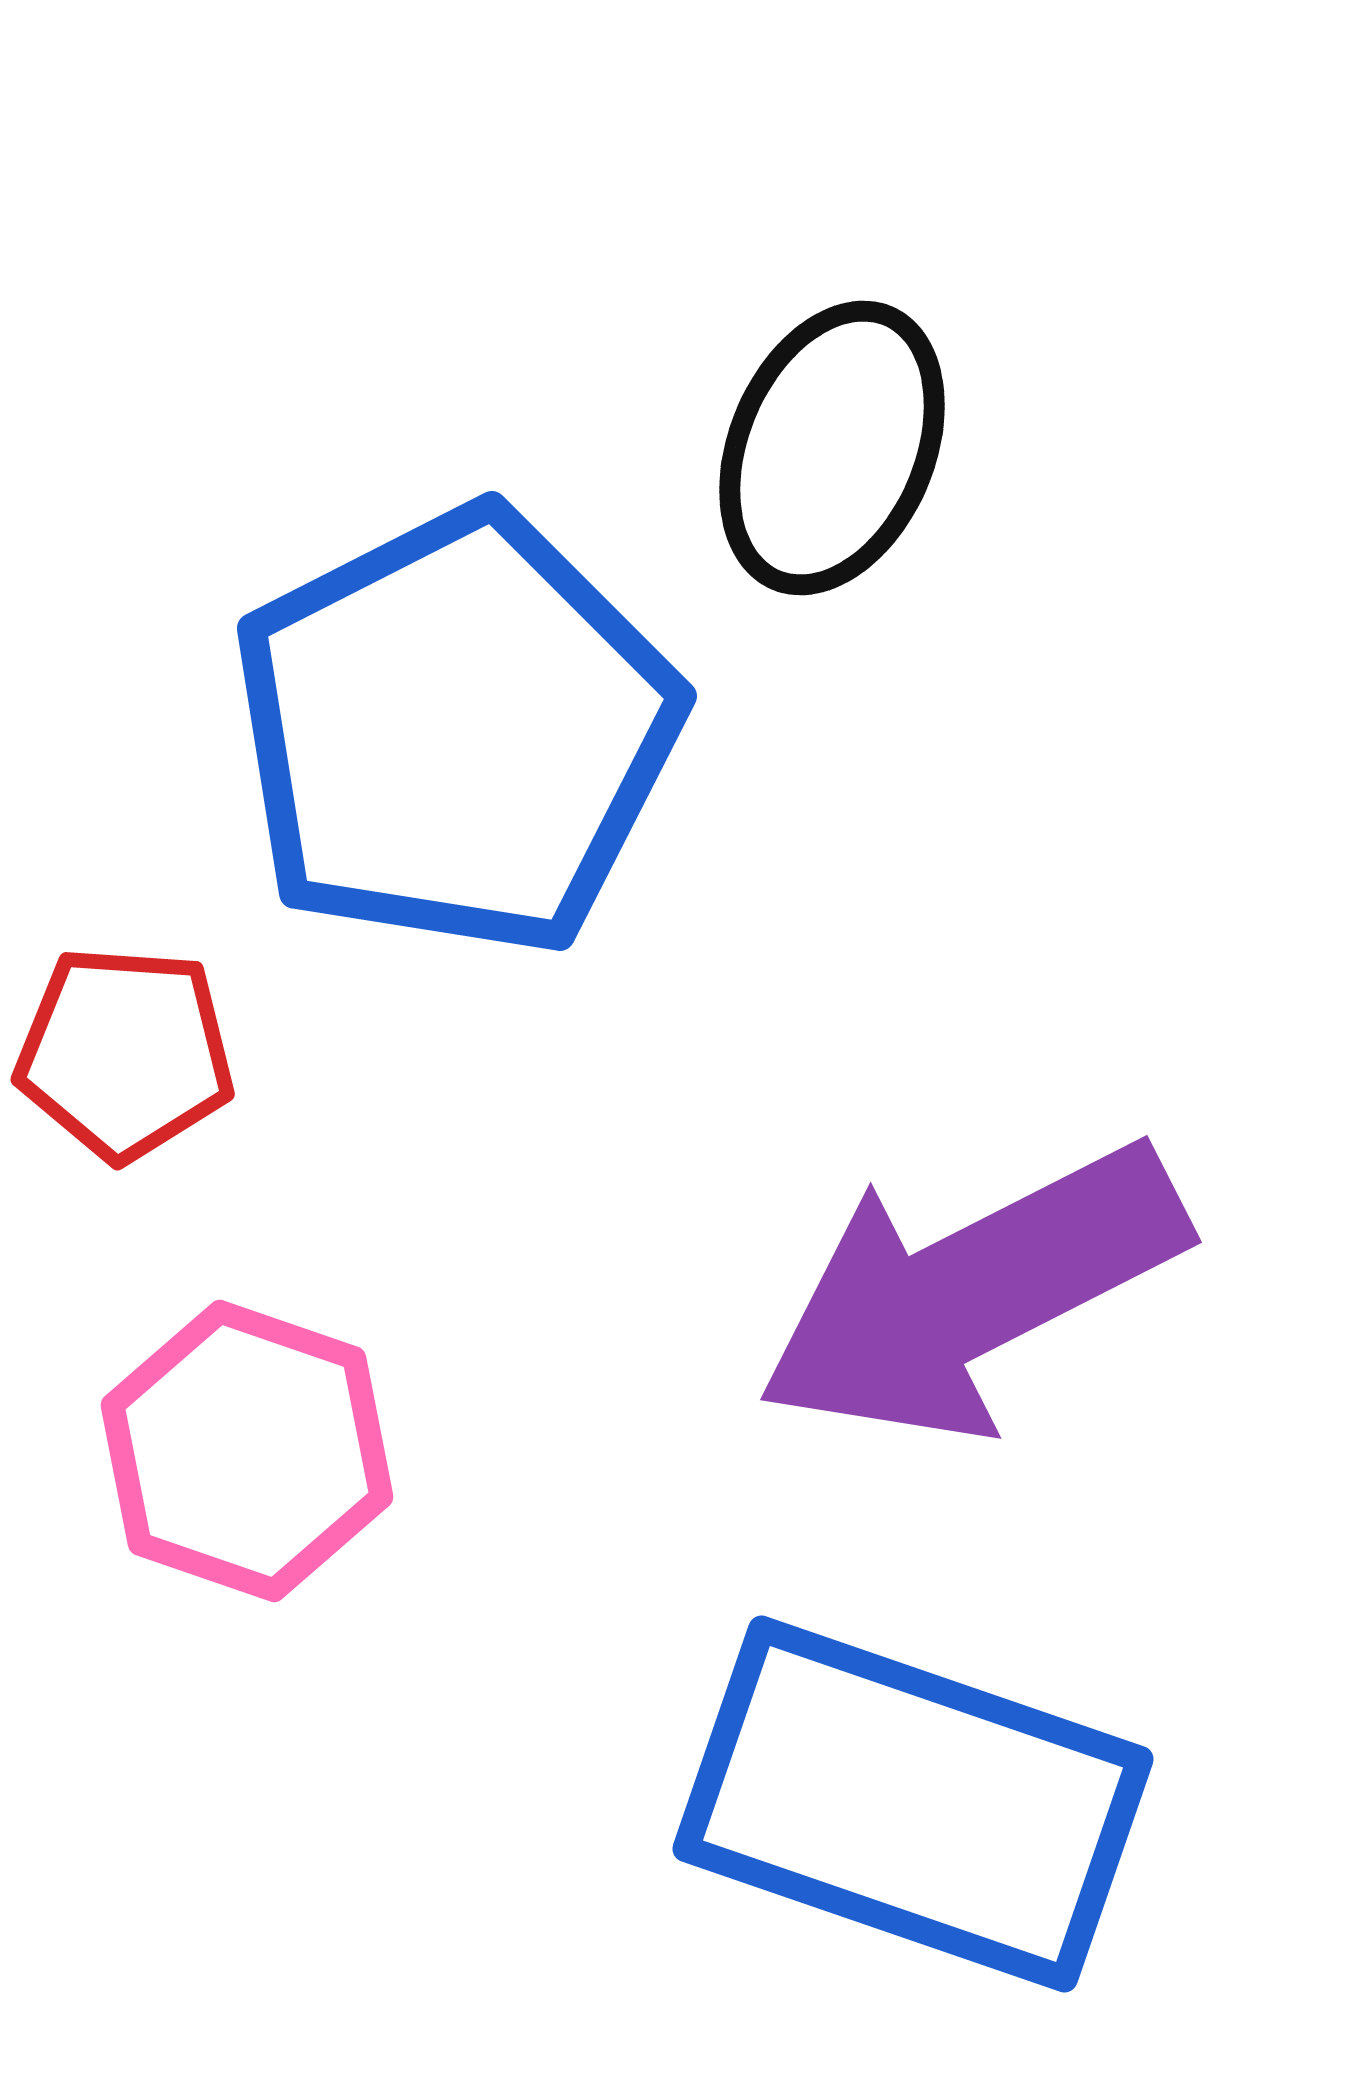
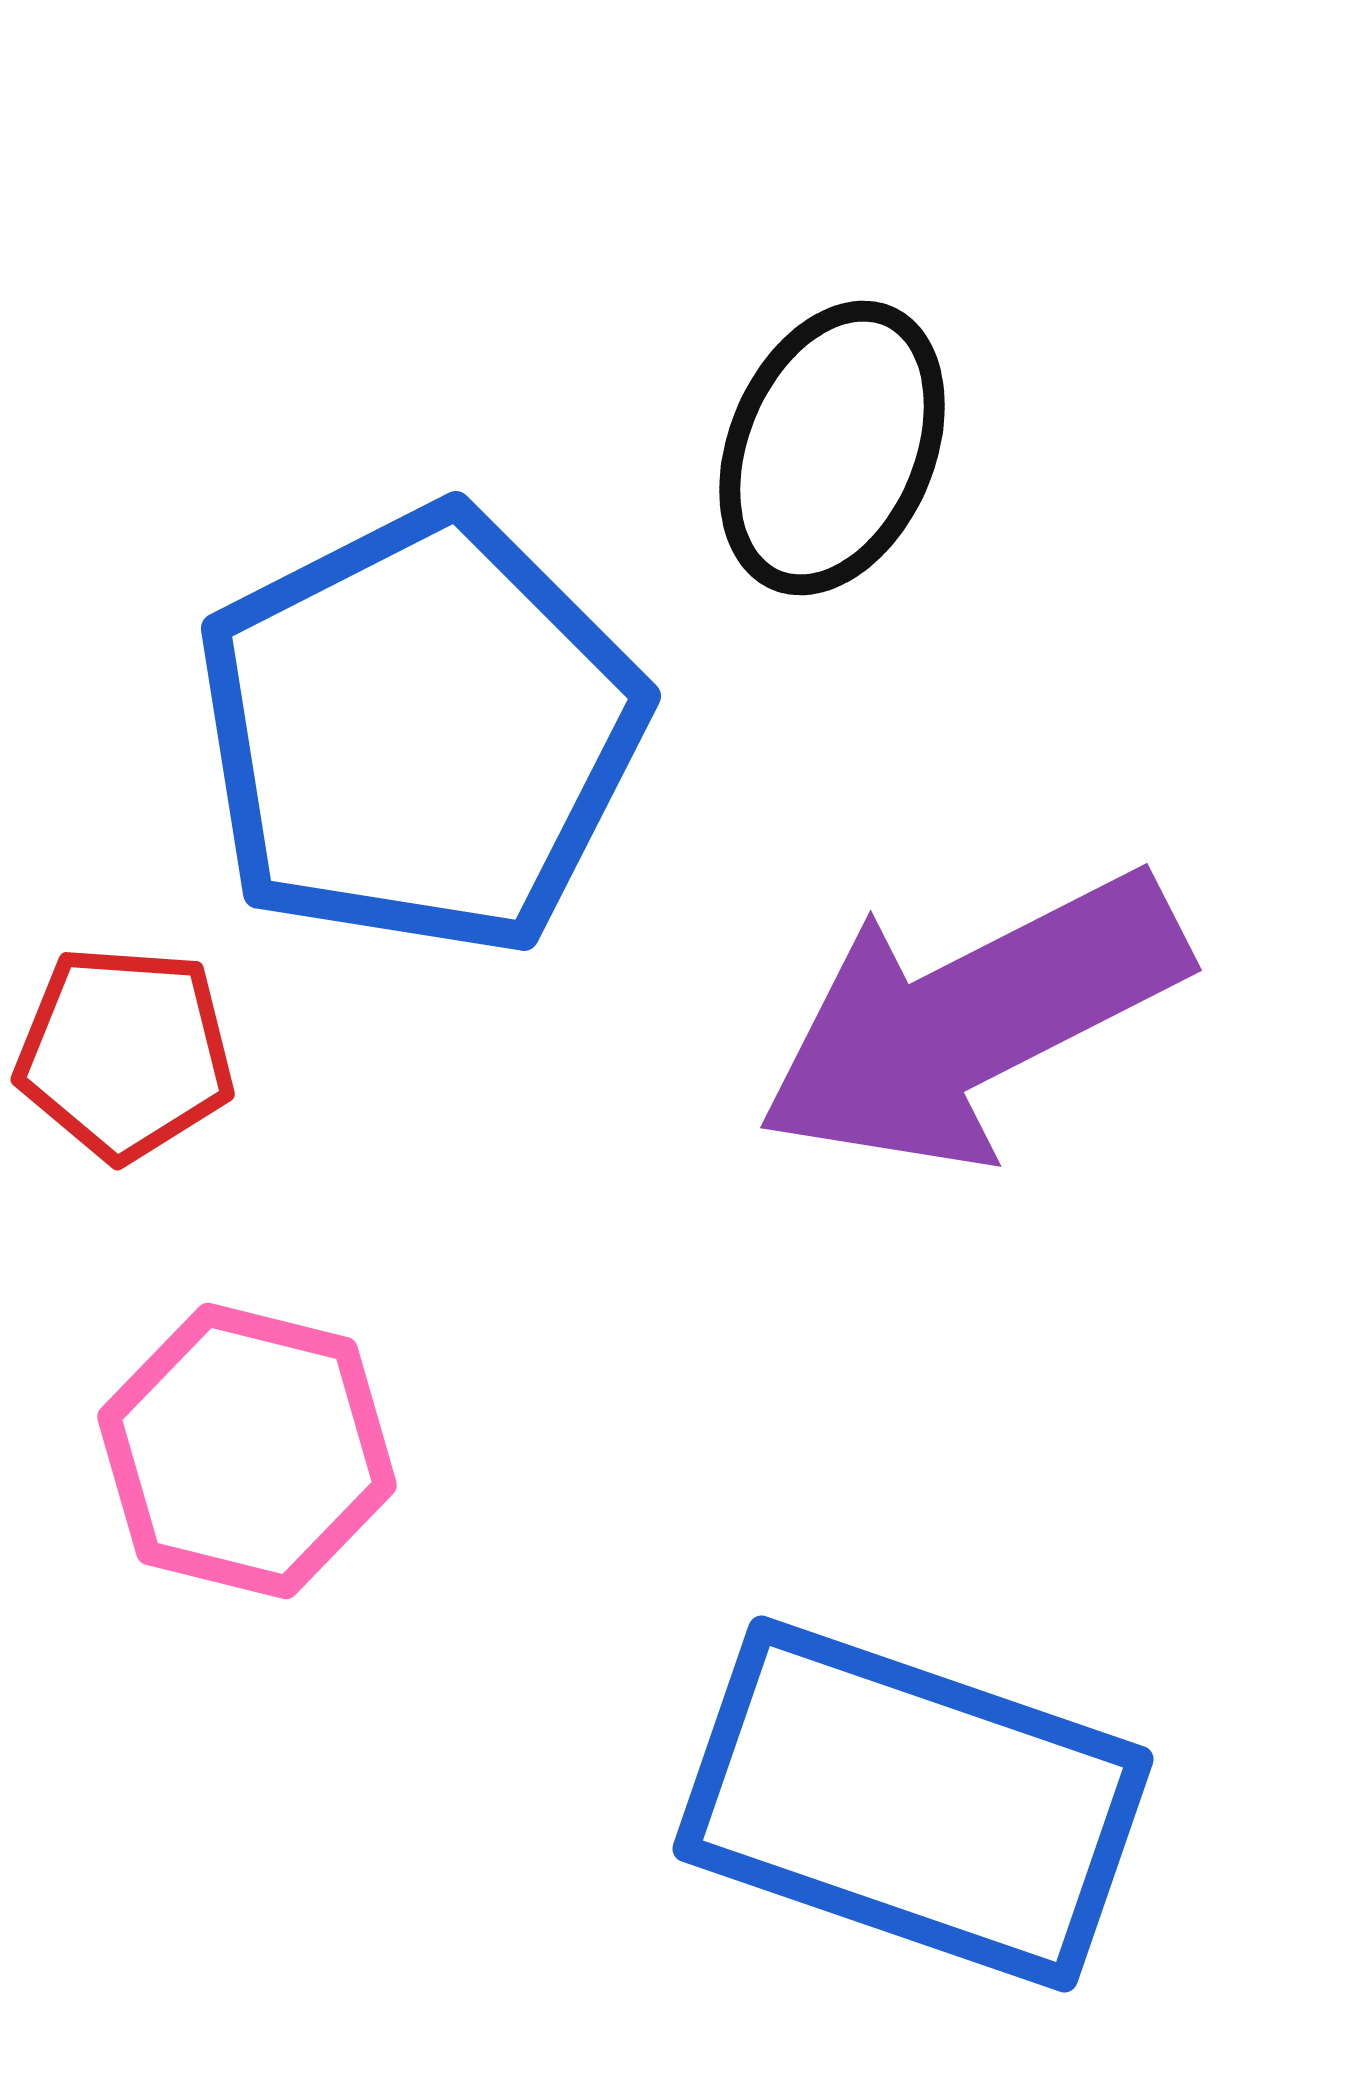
blue pentagon: moved 36 px left
purple arrow: moved 272 px up
pink hexagon: rotated 5 degrees counterclockwise
